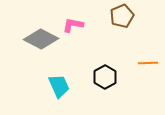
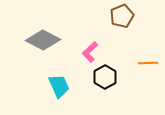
pink L-shape: moved 17 px right, 27 px down; rotated 55 degrees counterclockwise
gray diamond: moved 2 px right, 1 px down
